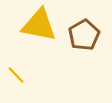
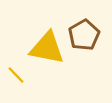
yellow triangle: moved 8 px right, 23 px down
